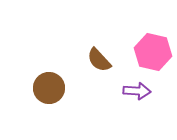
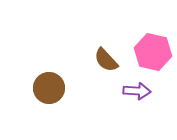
brown semicircle: moved 7 px right
